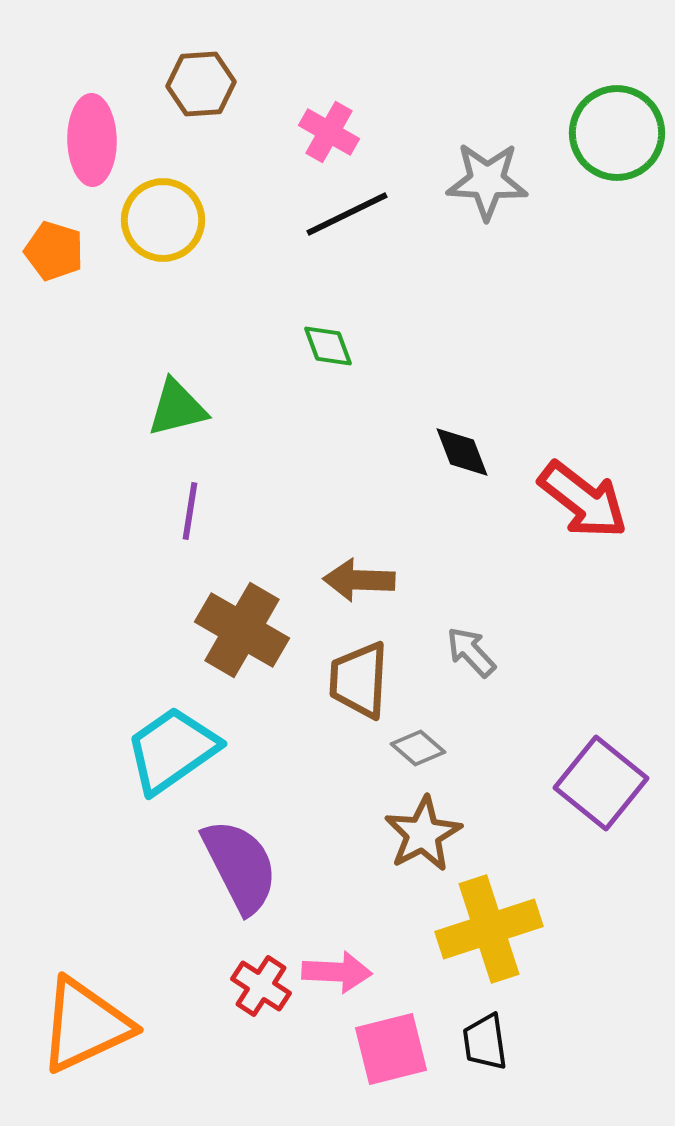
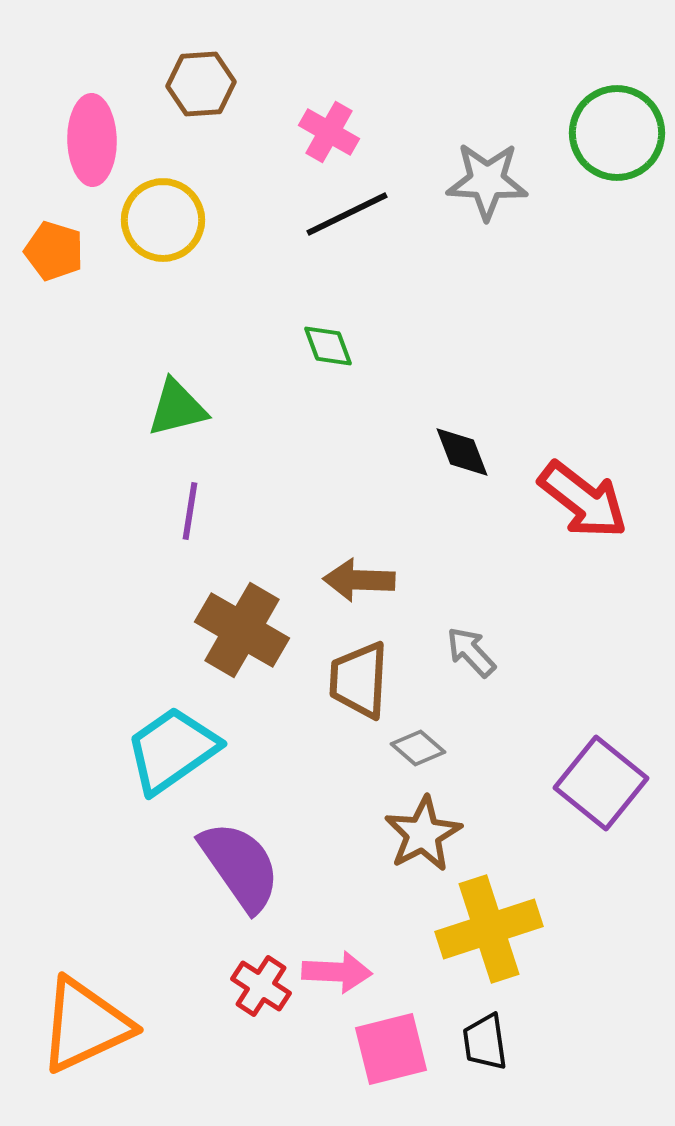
purple semicircle: rotated 8 degrees counterclockwise
